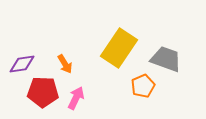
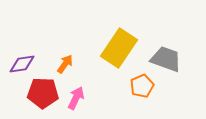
orange arrow: rotated 114 degrees counterclockwise
orange pentagon: moved 1 px left
red pentagon: moved 1 px down
